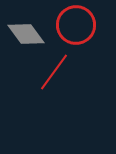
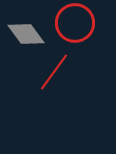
red circle: moved 1 px left, 2 px up
